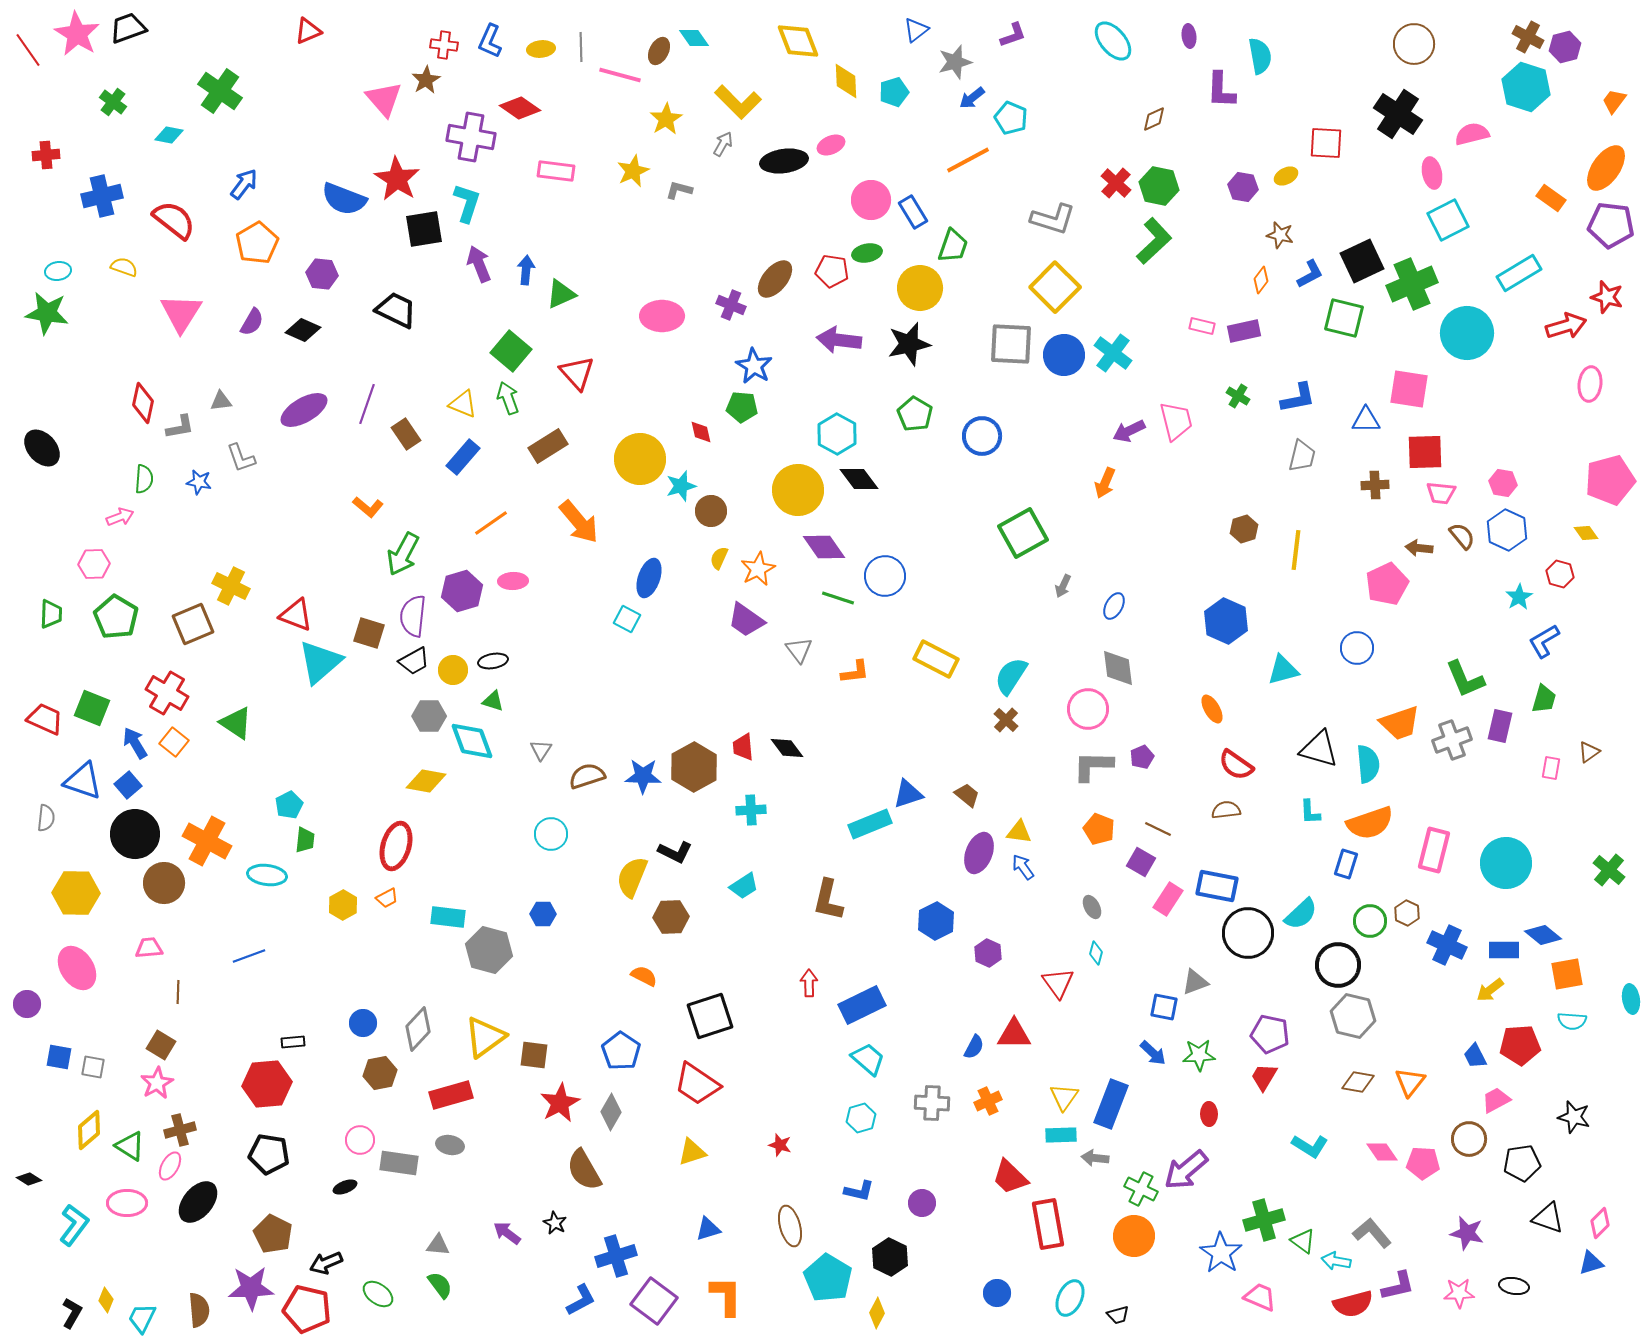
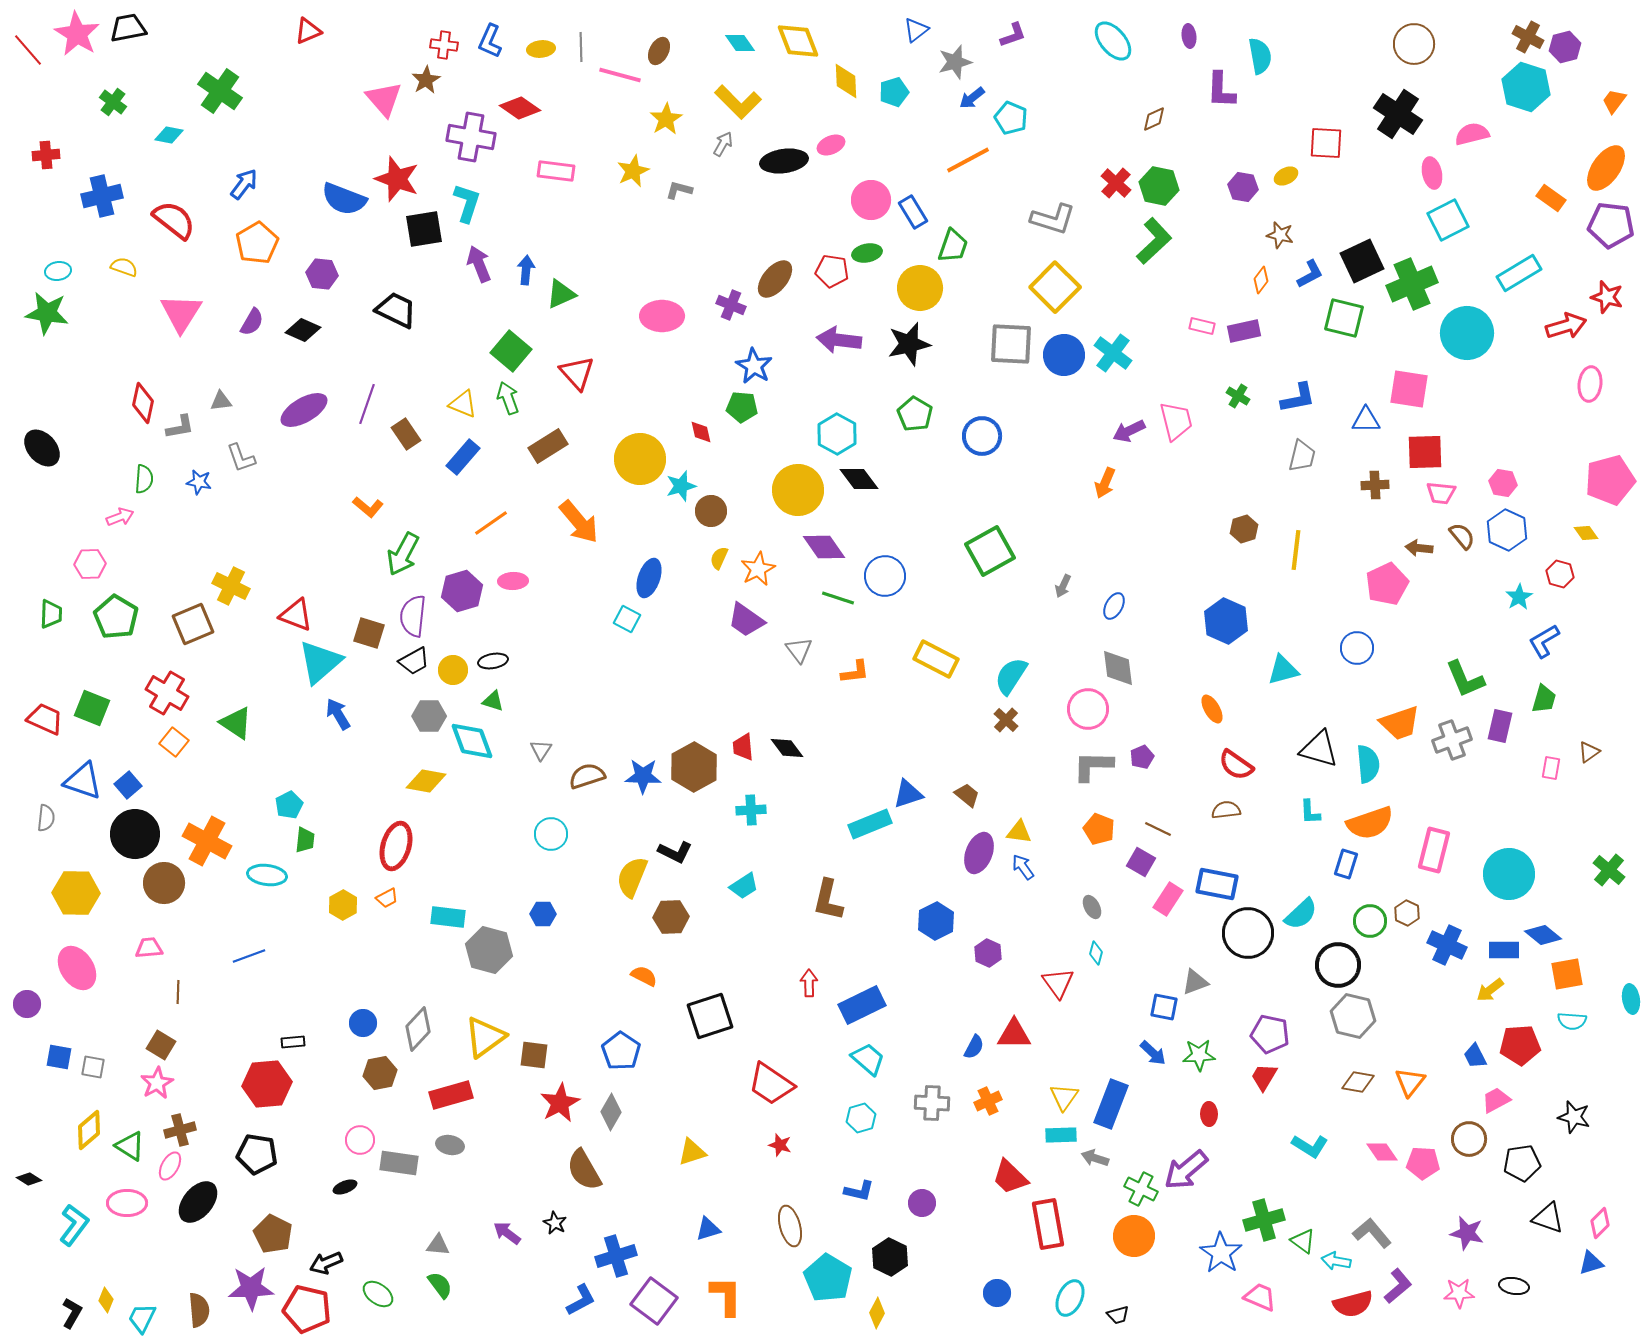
black trapezoid at (128, 28): rotated 9 degrees clockwise
cyan diamond at (694, 38): moved 46 px right, 5 px down
red line at (28, 50): rotated 6 degrees counterclockwise
red star at (397, 179): rotated 12 degrees counterclockwise
green square at (1023, 533): moved 33 px left, 18 px down
pink hexagon at (94, 564): moved 4 px left
blue arrow at (135, 743): moved 203 px right, 29 px up
cyan circle at (1506, 863): moved 3 px right, 11 px down
blue rectangle at (1217, 886): moved 2 px up
red trapezoid at (697, 1084): moved 74 px right
black pentagon at (269, 1154): moved 12 px left
gray arrow at (1095, 1158): rotated 12 degrees clockwise
purple L-shape at (1398, 1286): rotated 27 degrees counterclockwise
